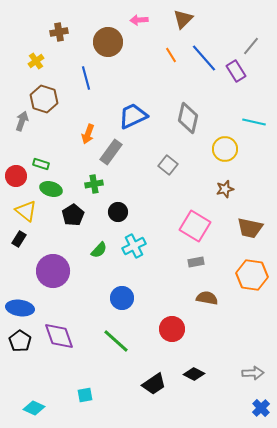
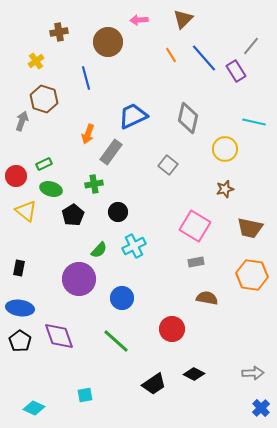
green rectangle at (41, 164): moved 3 px right; rotated 42 degrees counterclockwise
black rectangle at (19, 239): moved 29 px down; rotated 21 degrees counterclockwise
purple circle at (53, 271): moved 26 px right, 8 px down
